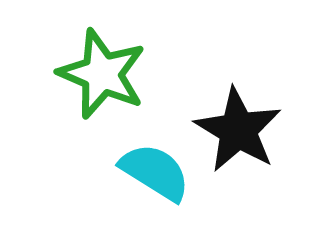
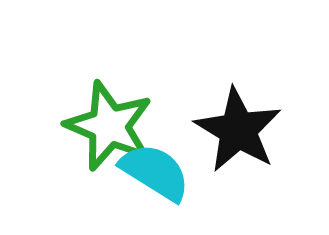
green star: moved 7 px right, 52 px down
